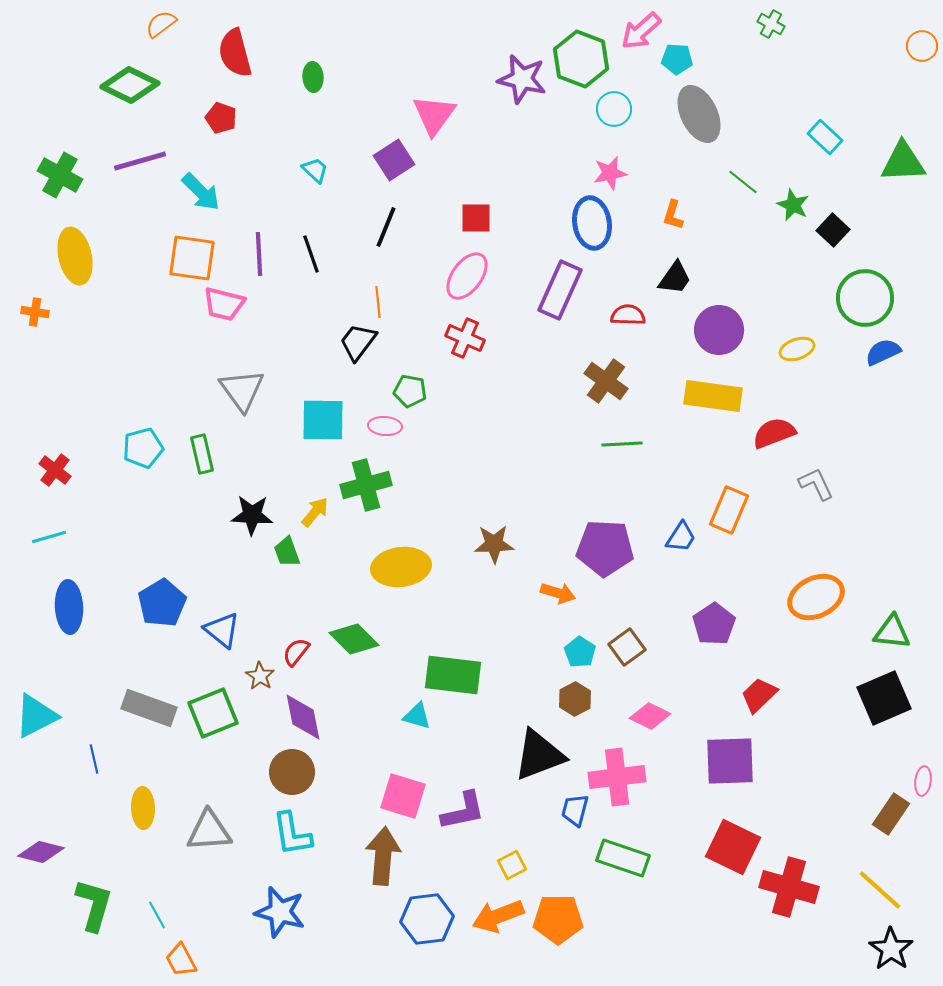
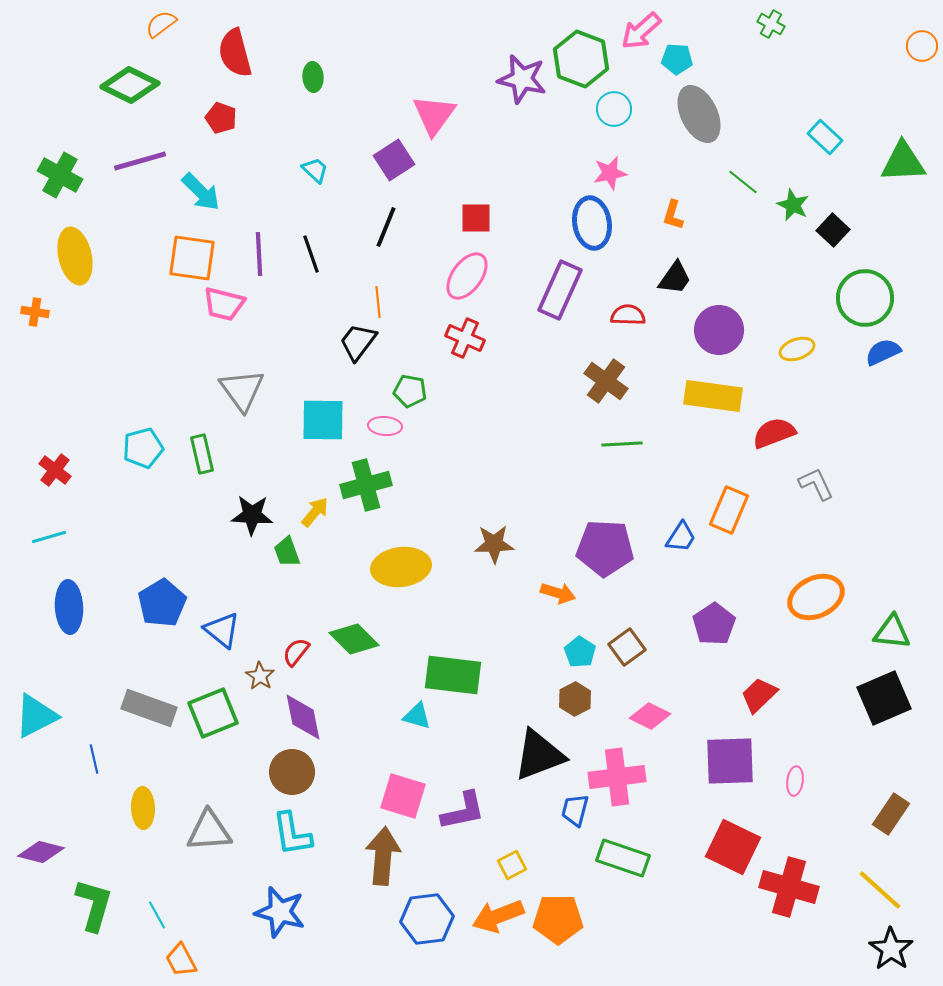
pink ellipse at (923, 781): moved 128 px left
